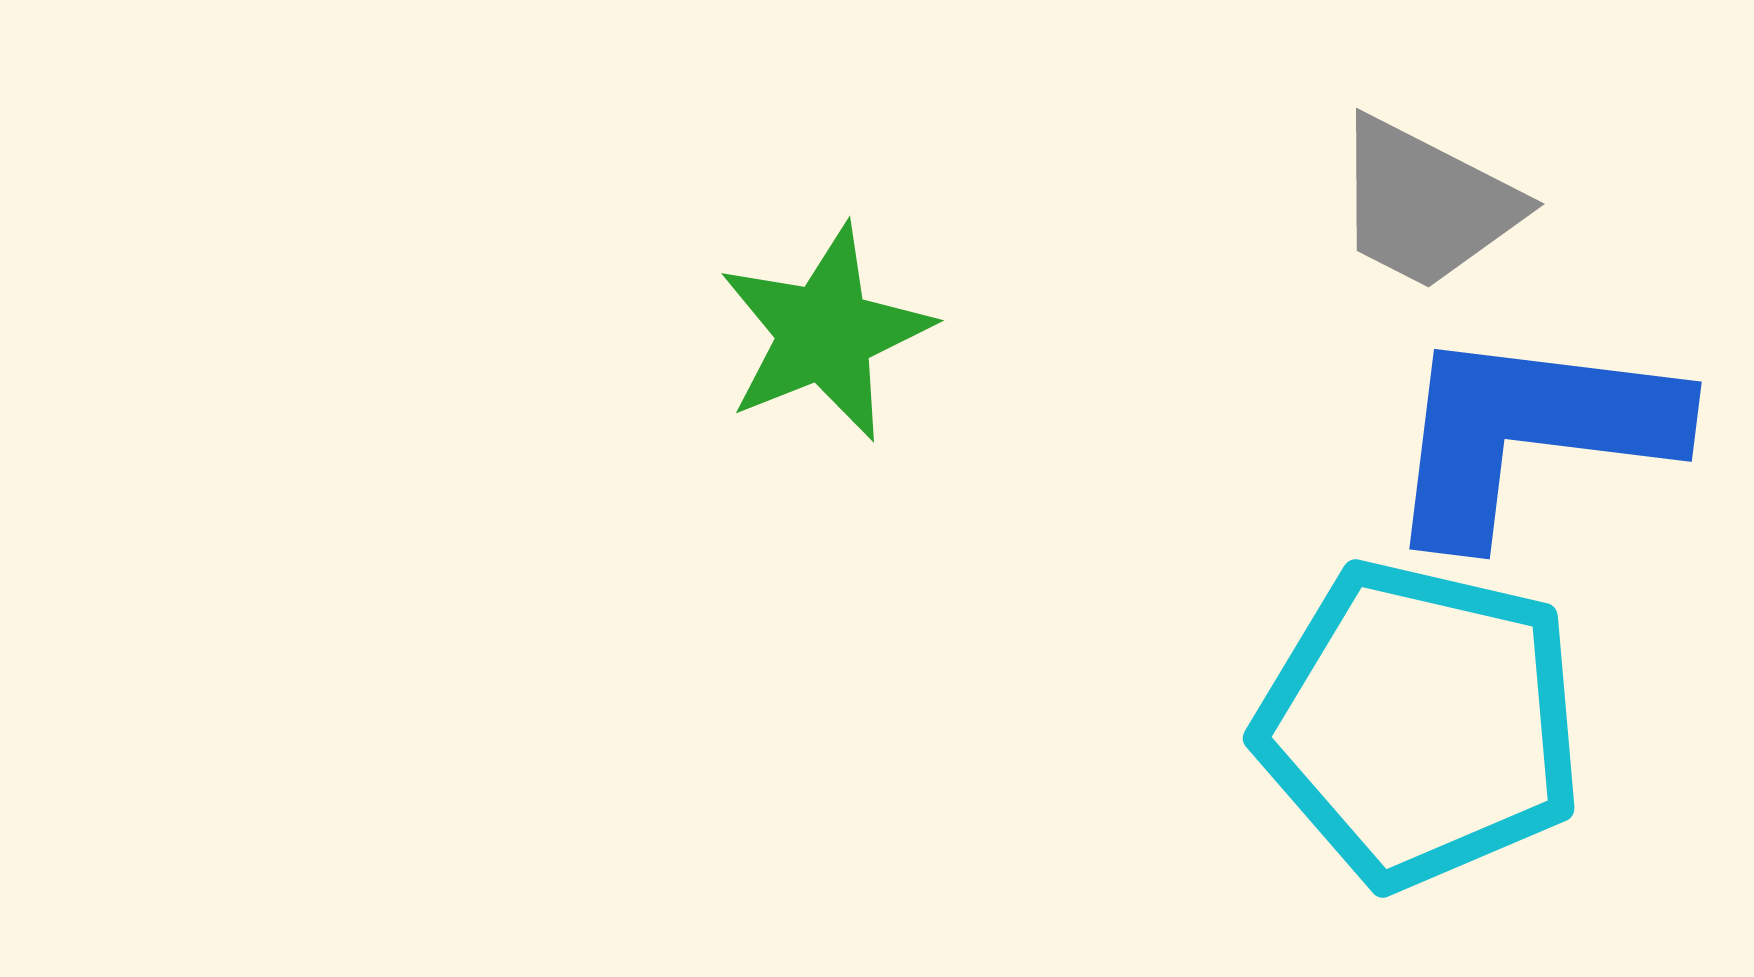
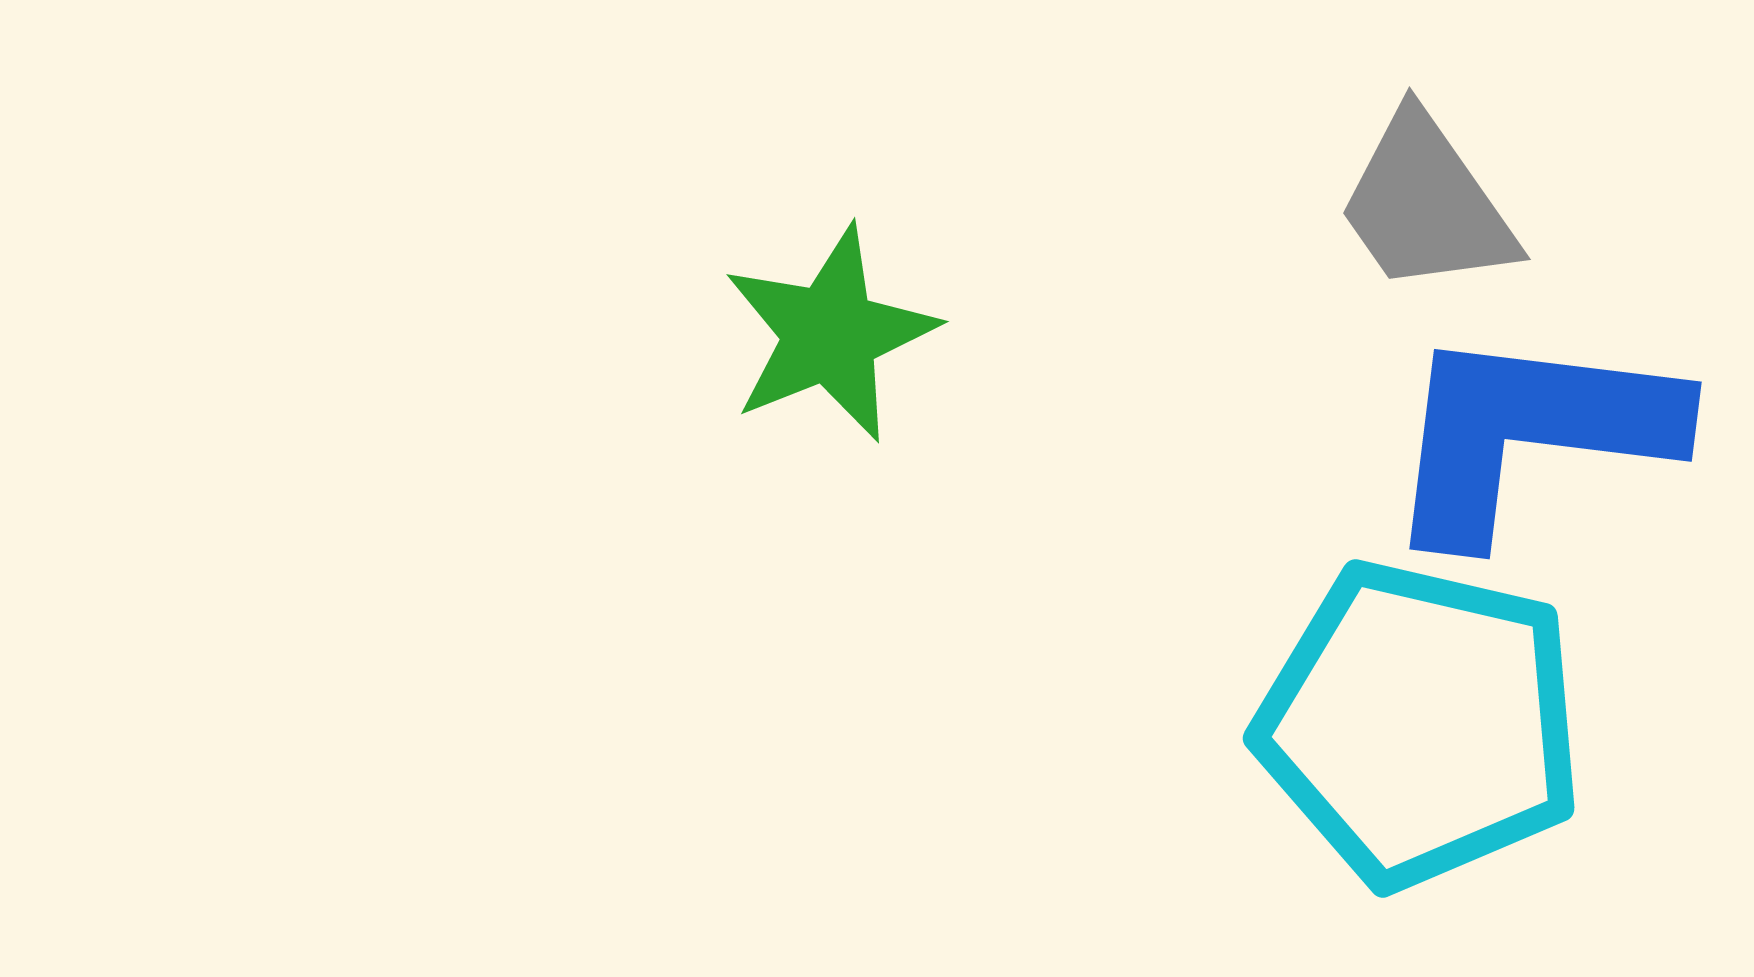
gray trapezoid: rotated 28 degrees clockwise
green star: moved 5 px right, 1 px down
